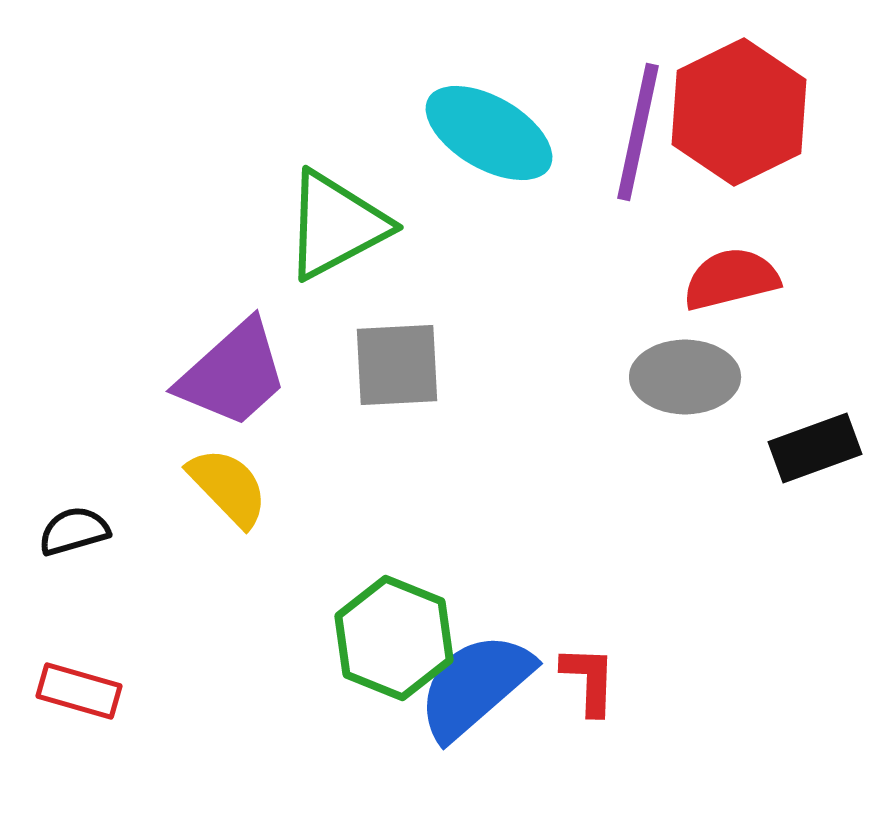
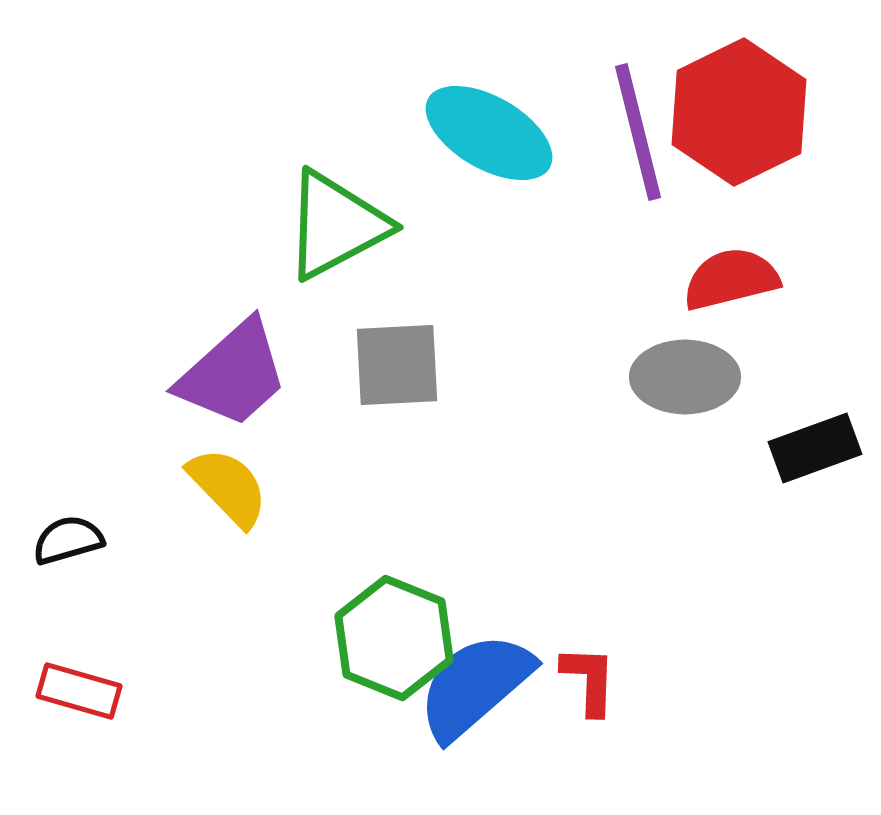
purple line: rotated 26 degrees counterclockwise
black semicircle: moved 6 px left, 9 px down
